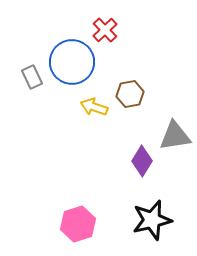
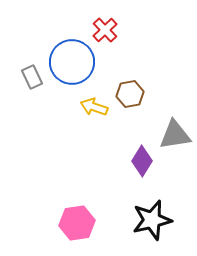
gray triangle: moved 1 px up
pink hexagon: moved 1 px left, 1 px up; rotated 8 degrees clockwise
